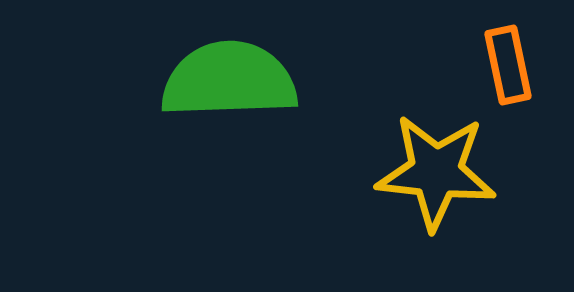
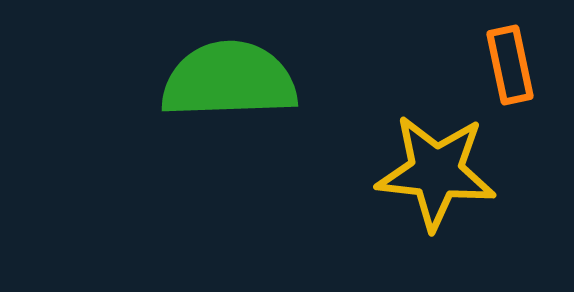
orange rectangle: moved 2 px right
